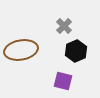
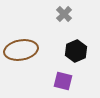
gray cross: moved 12 px up
